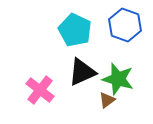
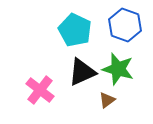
green star: moved 10 px up
